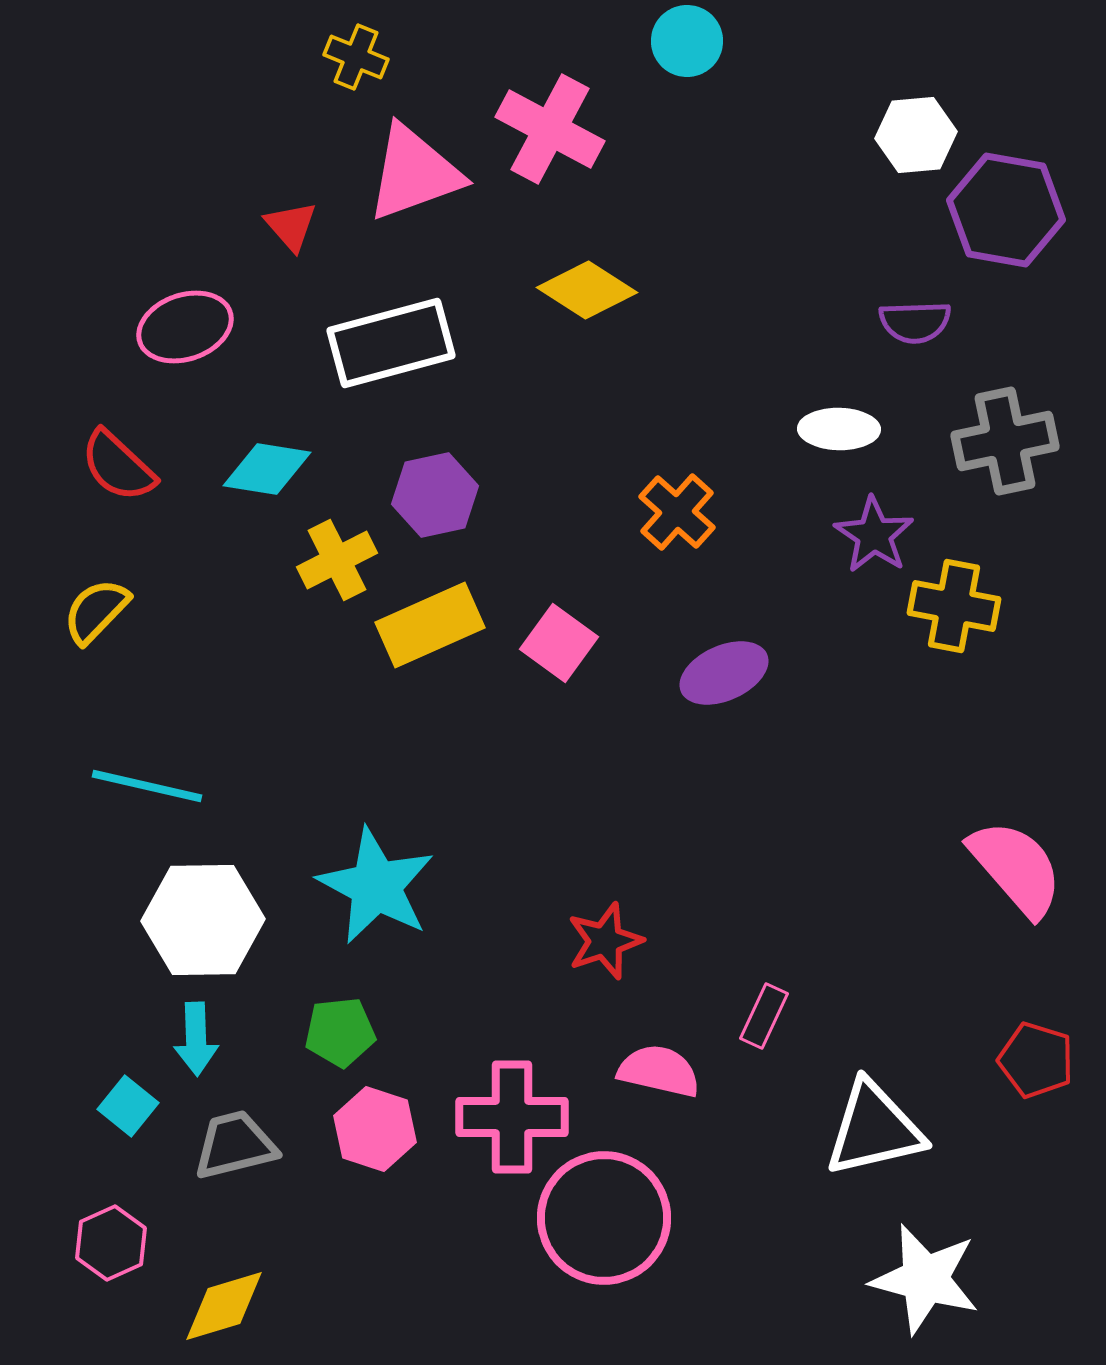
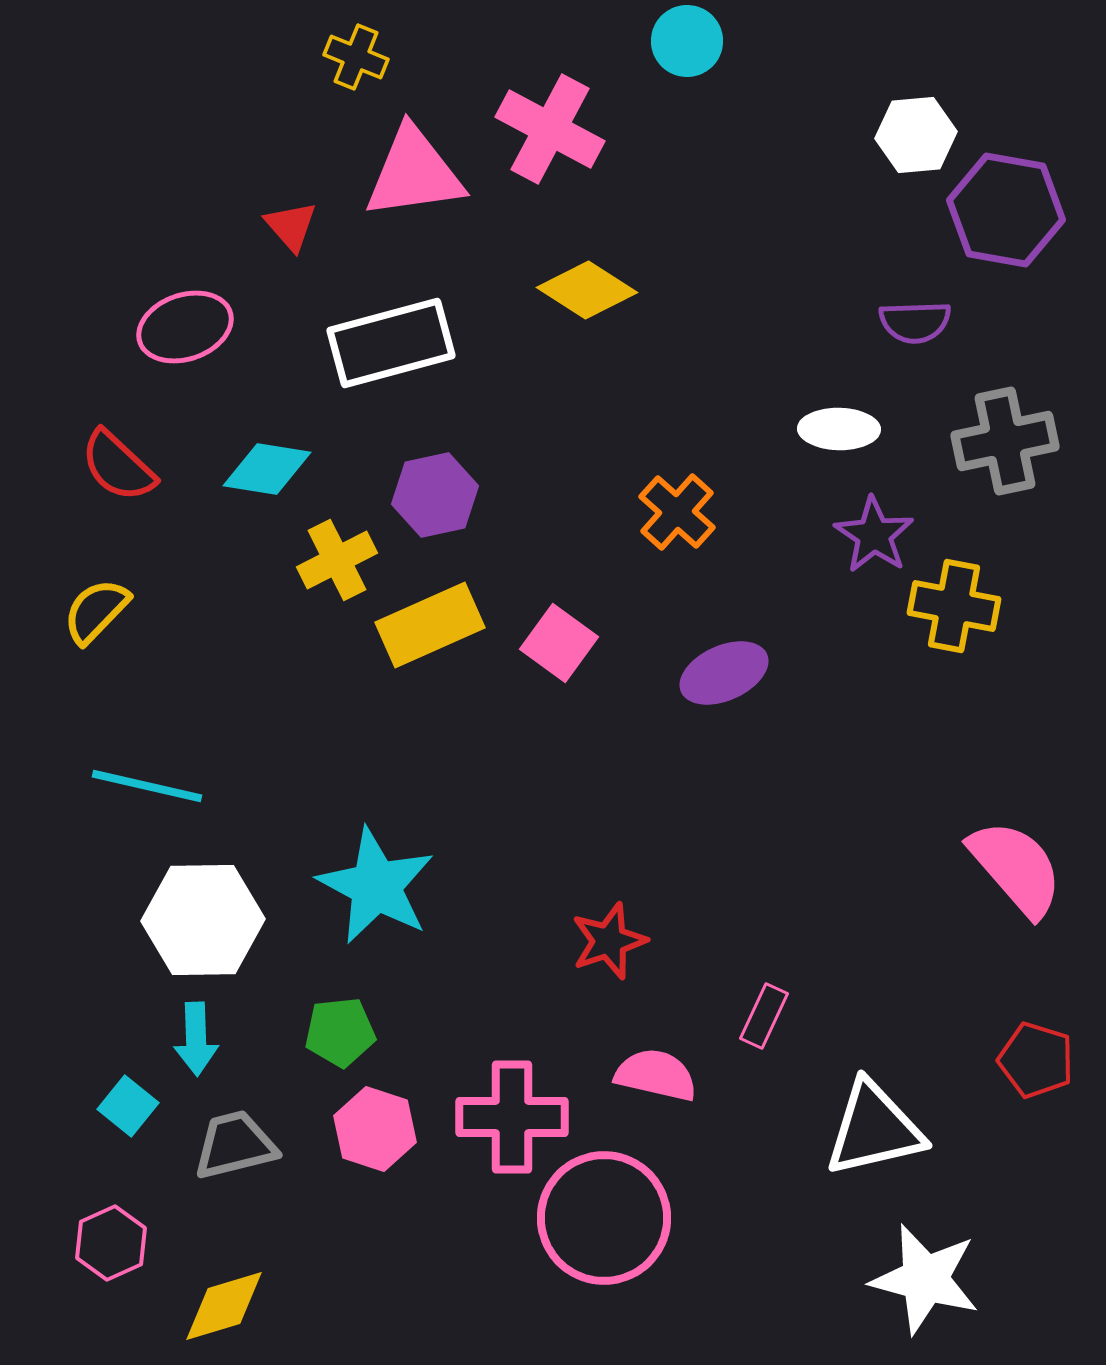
pink triangle at (414, 173): rotated 12 degrees clockwise
red star at (605, 941): moved 4 px right
pink semicircle at (659, 1071): moved 3 px left, 4 px down
